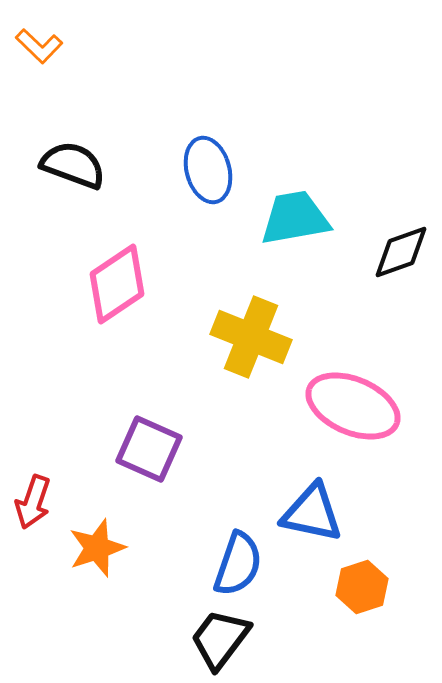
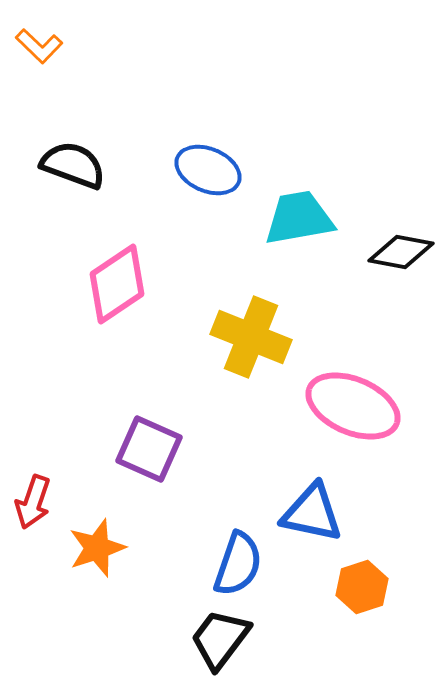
blue ellipse: rotated 52 degrees counterclockwise
cyan trapezoid: moved 4 px right
black diamond: rotated 30 degrees clockwise
